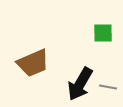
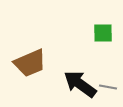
brown trapezoid: moved 3 px left
black arrow: rotated 96 degrees clockwise
